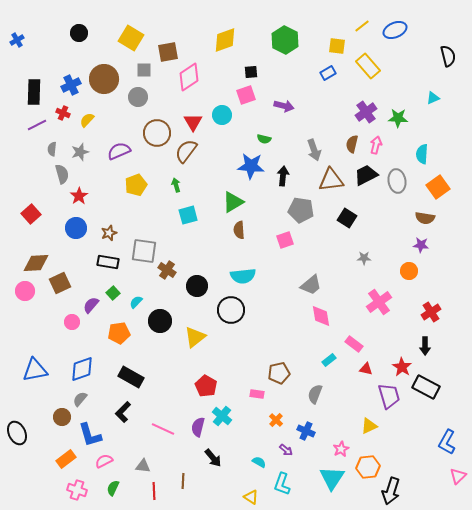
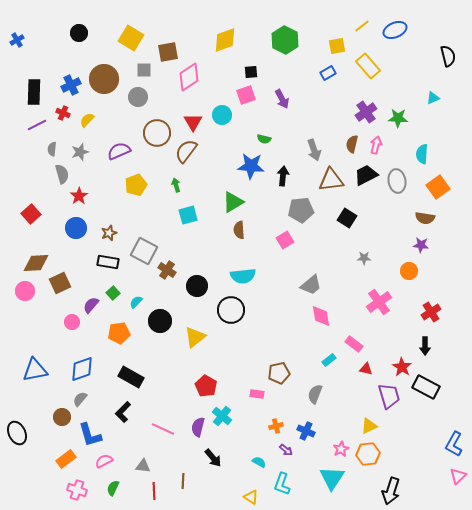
yellow square at (337, 46): rotated 18 degrees counterclockwise
purple arrow at (284, 106): moved 2 px left, 7 px up; rotated 48 degrees clockwise
gray pentagon at (301, 210): rotated 15 degrees counterclockwise
pink square at (285, 240): rotated 12 degrees counterclockwise
gray square at (144, 251): rotated 20 degrees clockwise
orange cross at (276, 420): moved 6 px down; rotated 32 degrees clockwise
blue L-shape at (447, 442): moved 7 px right, 2 px down
orange hexagon at (368, 467): moved 13 px up
